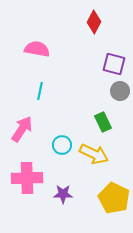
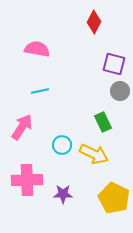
cyan line: rotated 66 degrees clockwise
pink arrow: moved 2 px up
pink cross: moved 2 px down
